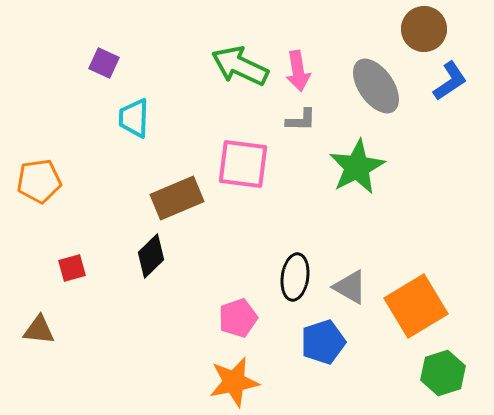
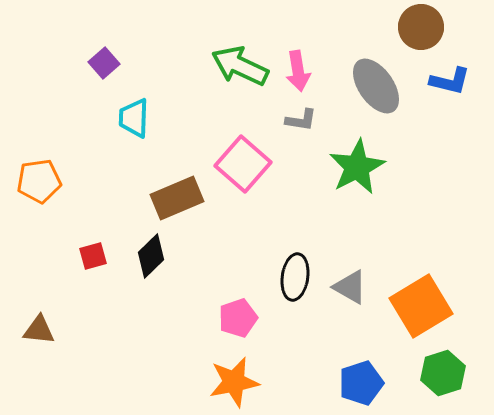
brown circle: moved 3 px left, 2 px up
purple square: rotated 24 degrees clockwise
blue L-shape: rotated 48 degrees clockwise
gray L-shape: rotated 8 degrees clockwise
pink square: rotated 34 degrees clockwise
red square: moved 21 px right, 12 px up
orange square: moved 5 px right
blue pentagon: moved 38 px right, 41 px down
